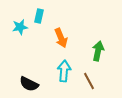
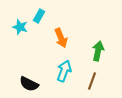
cyan rectangle: rotated 16 degrees clockwise
cyan star: rotated 28 degrees clockwise
cyan arrow: rotated 15 degrees clockwise
brown line: moved 3 px right; rotated 48 degrees clockwise
